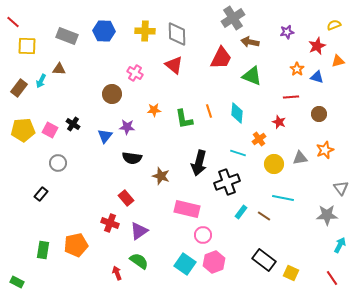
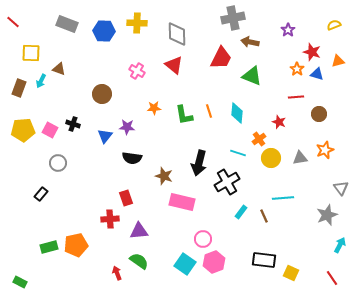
gray cross at (233, 18): rotated 20 degrees clockwise
yellow cross at (145, 31): moved 8 px left, 8 px up
purple star at (287, 32): moved 1 px right, 2 px up; rotated 24 degrees counterclockwise
gray rectangle at (67, 36): moved 12 px up
yellow square at (27, 46): moved 4 px right, 7 px down
red star at (317, 46): moved 5 px left, 6 px down; rotated 30 degrees counterclockwise
brown triangle at (59, 69): rotated 16 degrees clockwise
pink cross at (135, 73): moved 2 px right, 2 px up
blue triangle at (317, 77): moved 3 px up
brown rectangle at (19, 88): rotated 18 degrees counterclockwise
brown circle at (112, 94): moved 10 px left
red line at (291, 97): moved 5 px right
orange star at (154, 110): moved 2 px up
green L-shape at (184, 119): moved 4 px up
black cross at (73, 124): rotated 16 degrees counterclockwise
yellow circle at (274, 164): moved 3 px left, 6 px up
brown star at (161, 176): moved 3 px right
black cross at (227, 182): rotated 10 degrees counterclockwise
red rectangle at (126, 198): rotated 21 degrees clockwise
cyan line at (283, 198): rotated 15 degrees counterclockwise
pink rectangle at (187, 209): moved 5 px left, 7 px up
gray star at (327, 215): rotated 20 degrees counterclockwise
brown line at (264, 216): rotated 32 degrees clockwise
red cross at (110, 223): moved 4 px up; rotated 24 degrees counterclockwise
purple triangle at (139, 231): rotated 30 degrees clockwise
pink circle at (203, 235): moved 4 px down
green rectangle at (43, 250): moved 6 px right, 3 px up; rotated 66 degrees clockwise
black rectangle at (264, 260): rotated 30 degrees counterclockwise
green rectangle at (17, 282): moved 3 px right
